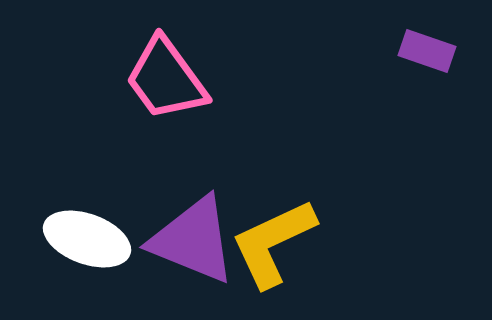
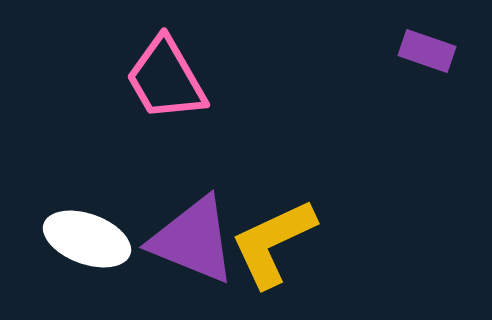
pink trapezoid: rotated 6 degrees clockwise
